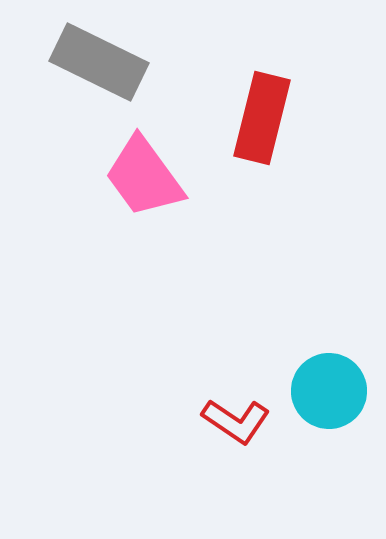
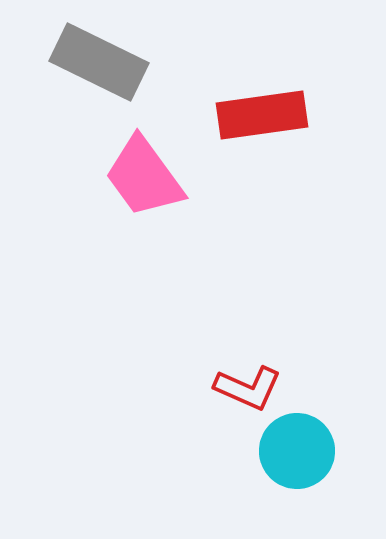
red rectangle: moved 3 px up; rotated 68 degrees clockwise
cyan circle: moved 32 px left, 60 px down
red L-shape: moved 12 px right, 33 px up; rotated 10 degrees counterclockwise
